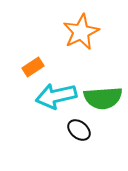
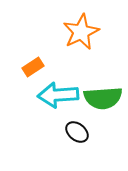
cyan arrow: moved 2 px right, 1 px up; rotated 9 degrees clockwise
black ellipse: moved 2 px left, 2 px down
